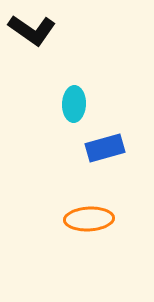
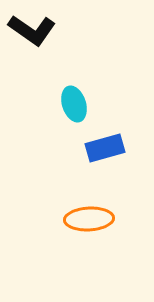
cyan ellipse: rotated 20 degrees counterclockwise
